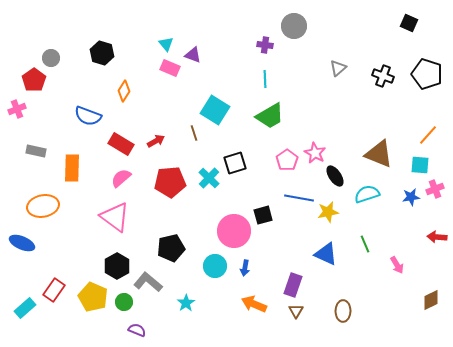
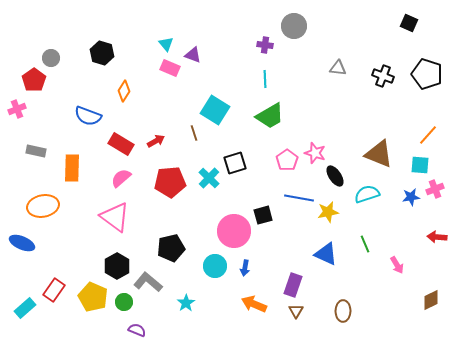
gray triangle at (338, 68): rotated 48 degrees clockwise
pink star at (315, 153): rotated 10 degrees counterclockwise
